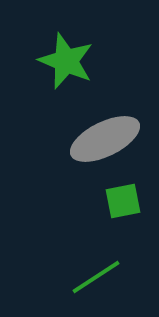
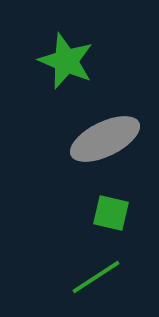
green square: moved 12 px left, 12 px down; rotated 24 degrees clockwise
